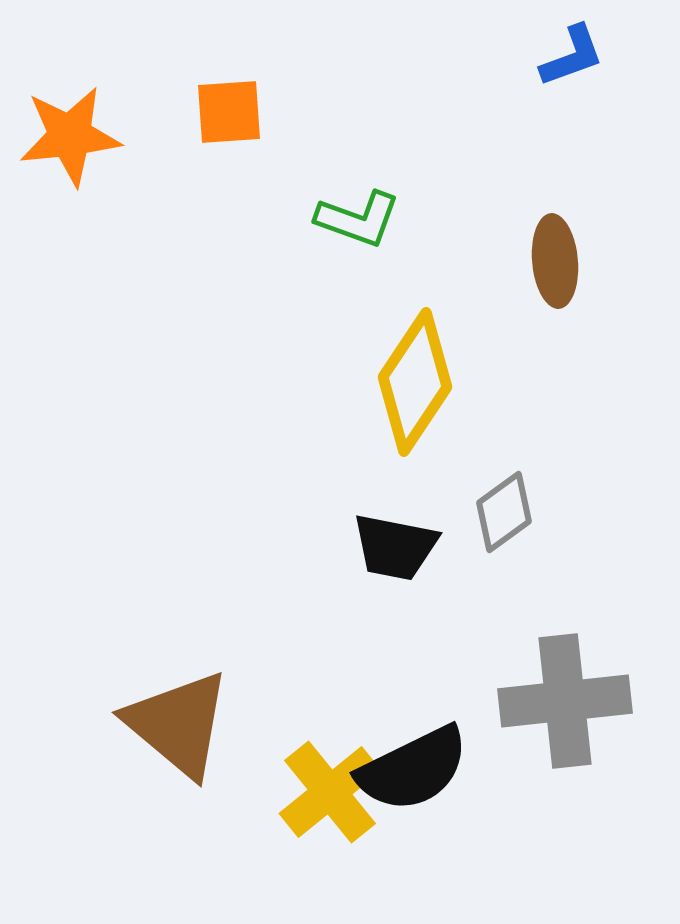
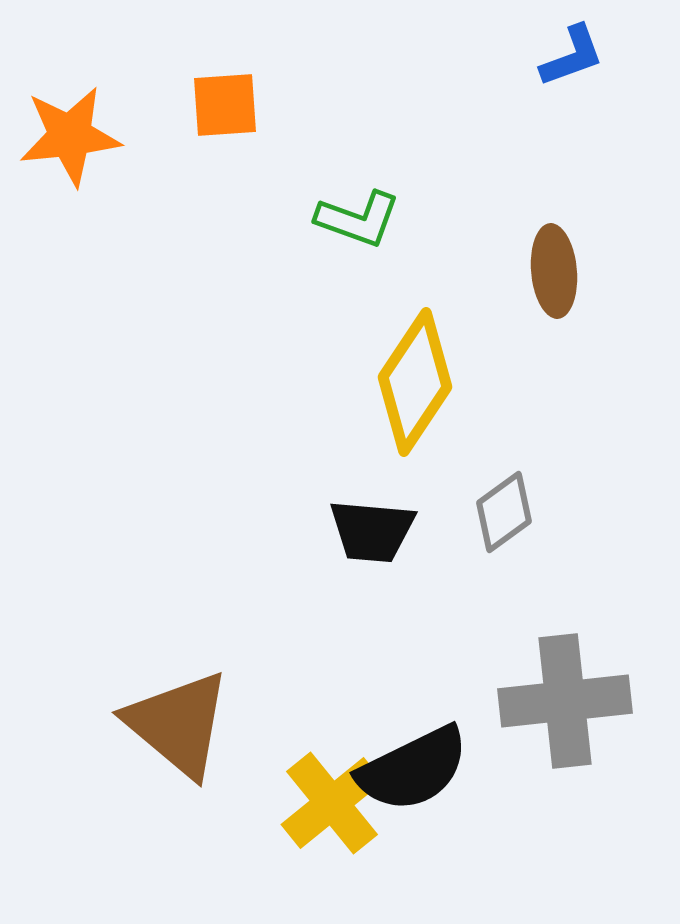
orange square: moved 4 px left, 7 px up
brown ellipse: moved 1 px left, 10 px down
black trapezoid: moved 23 px left, 16 px up; rotated 6 degrees counterclockwise
yellow cross: moved 2 px right, 11 px down
